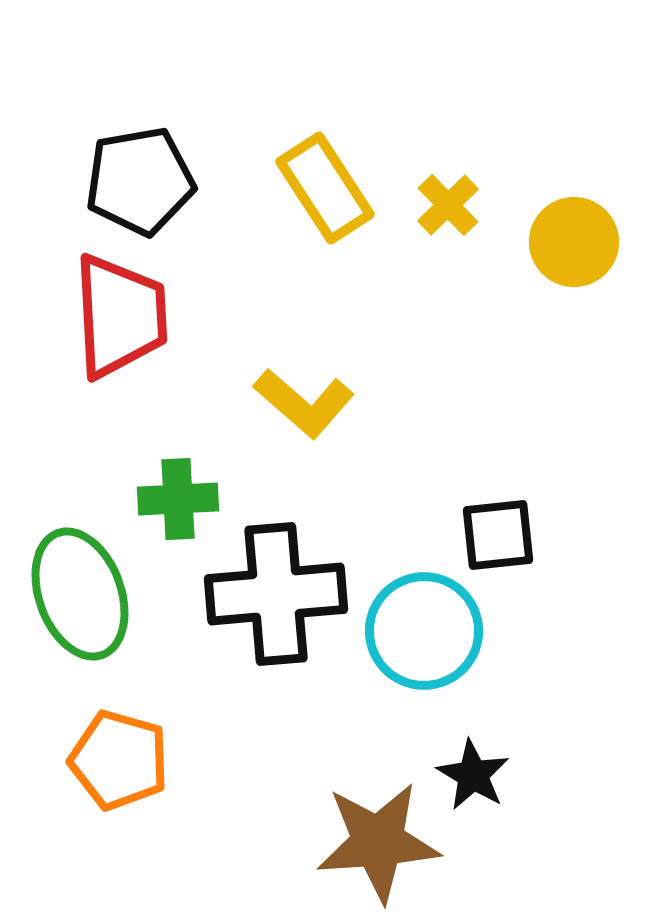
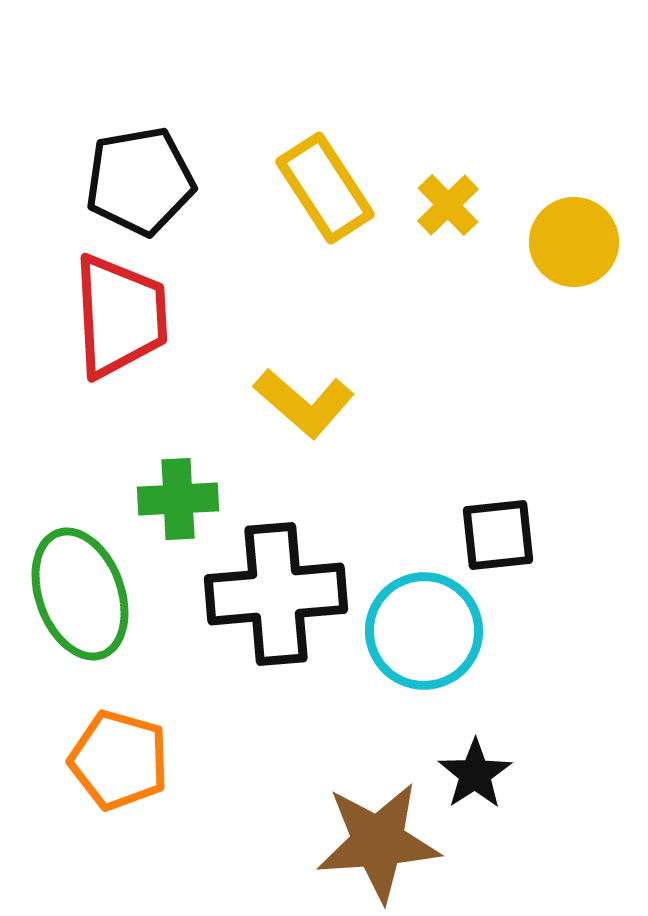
black star: moved 2 px right, 1 px up; rotated 8 degrees clockwise
